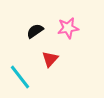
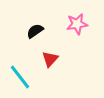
pink star: moved 9 px right, 4 px up
